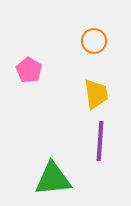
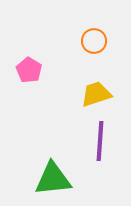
yellow trapezoid: rotated 100 degrees counterclockwise
